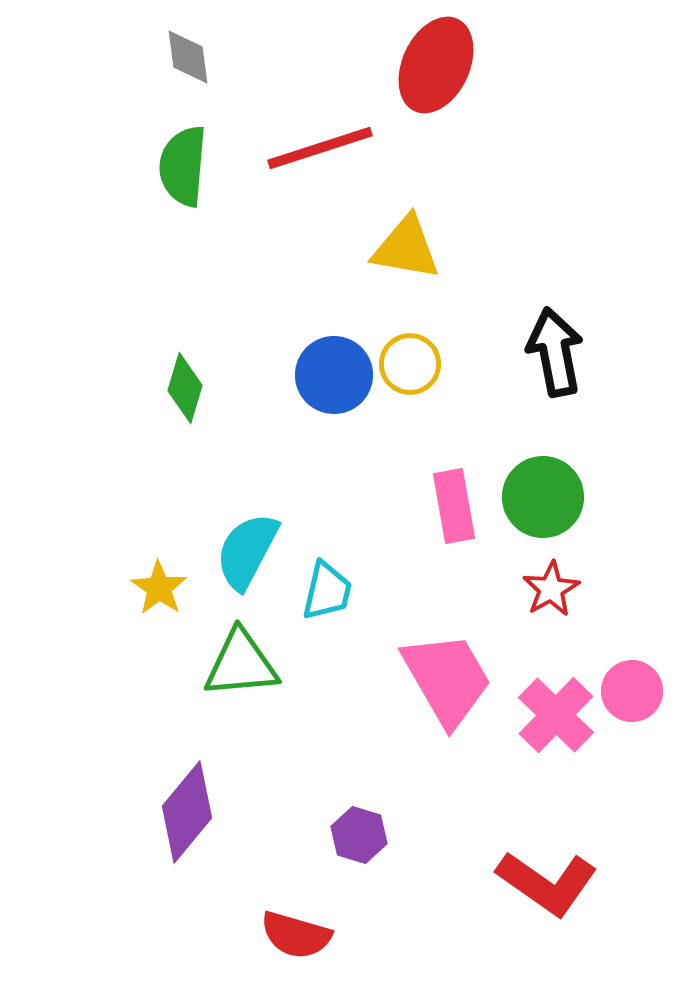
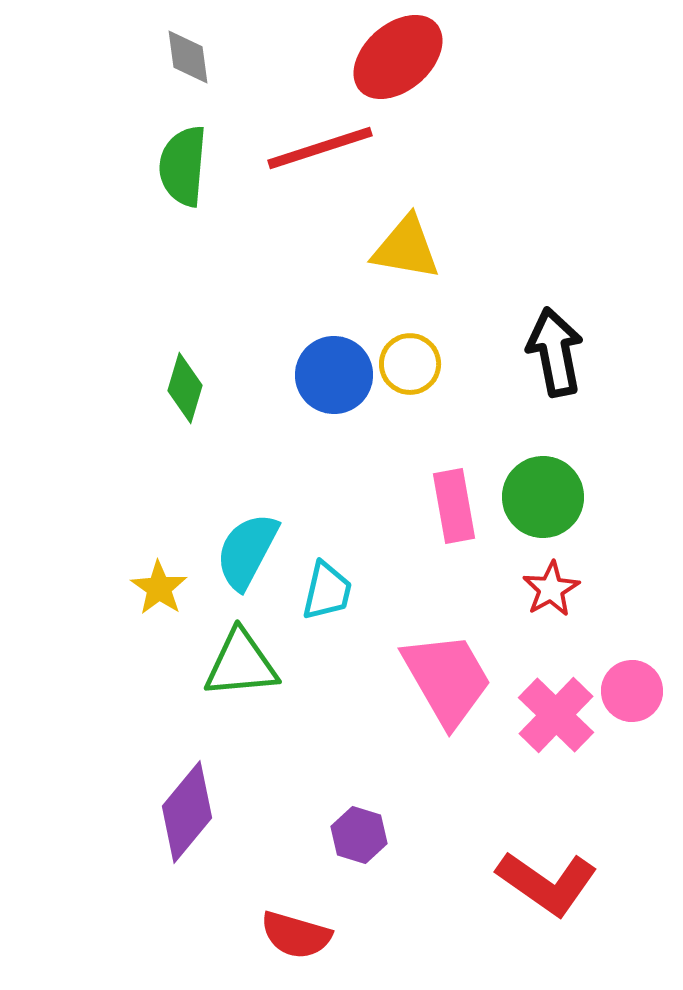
red ellipse: moved 38 px left, 8 px up; rotated 24 degrees clockwise
